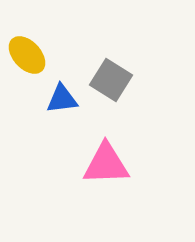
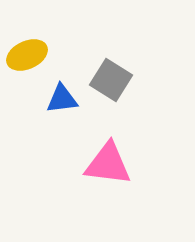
yellow ellipse: rotated 72 degrees counterclockwise
pink triangle: moved 2 px right; rotated 9 degrees clockwise
